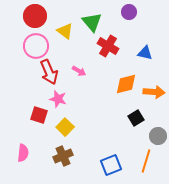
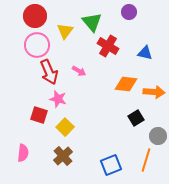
yellow triangle: rotated 30 degrees clockwise
pink circle: moved 1 px right, 1 px up
orange diamond: rotated 20 degrees clockwise
brown cross: rotated 18 degrees counterclockwise
orange line: moved 1 px up
